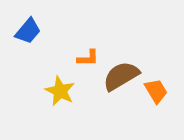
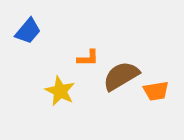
orange trapezoid: rotated 112 degrees clockwise
